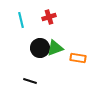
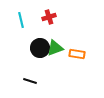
orange rectangle: moved 1 px left, 4 px up
